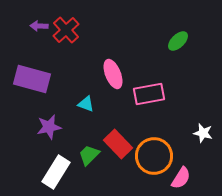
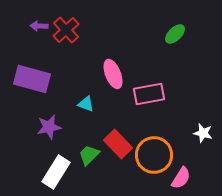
green ellipse: moved 3 px left, 7 px up
orange circle: moved 1 px up
